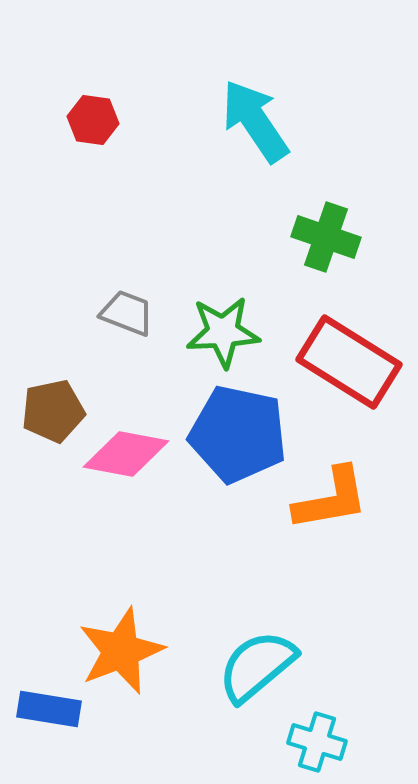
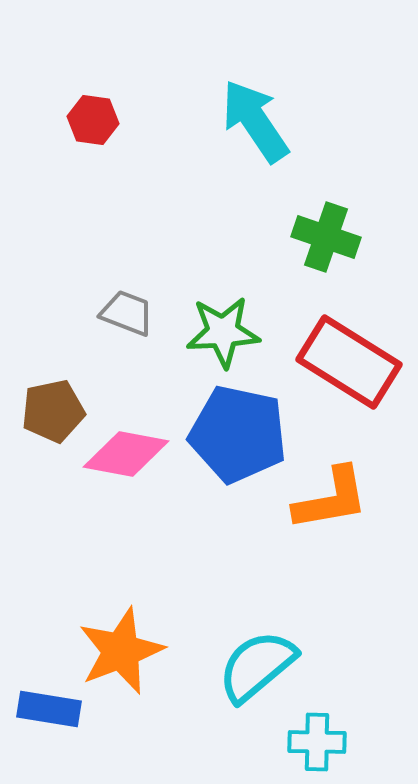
cyan cross: rotated 16 degrees counterclockwise
